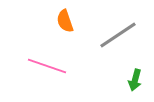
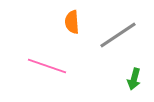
orange semicircle: moved 7 px right, 1 px down; rotated 15 degrees clockwise
green arrow: moved 1 px left, 1 px up
